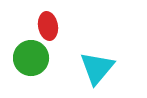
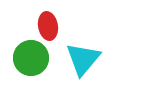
cyan triangle: moved 14 px left, 9 px up
